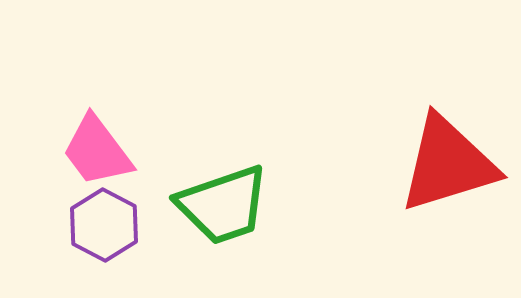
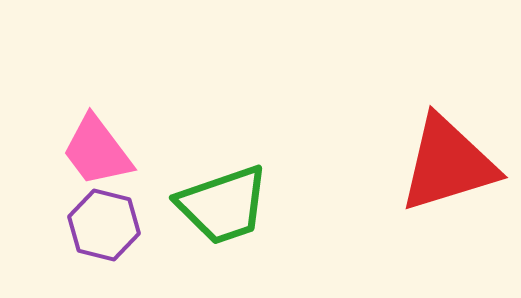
purple hexagon: rotated 14 degrees counterclockwise
